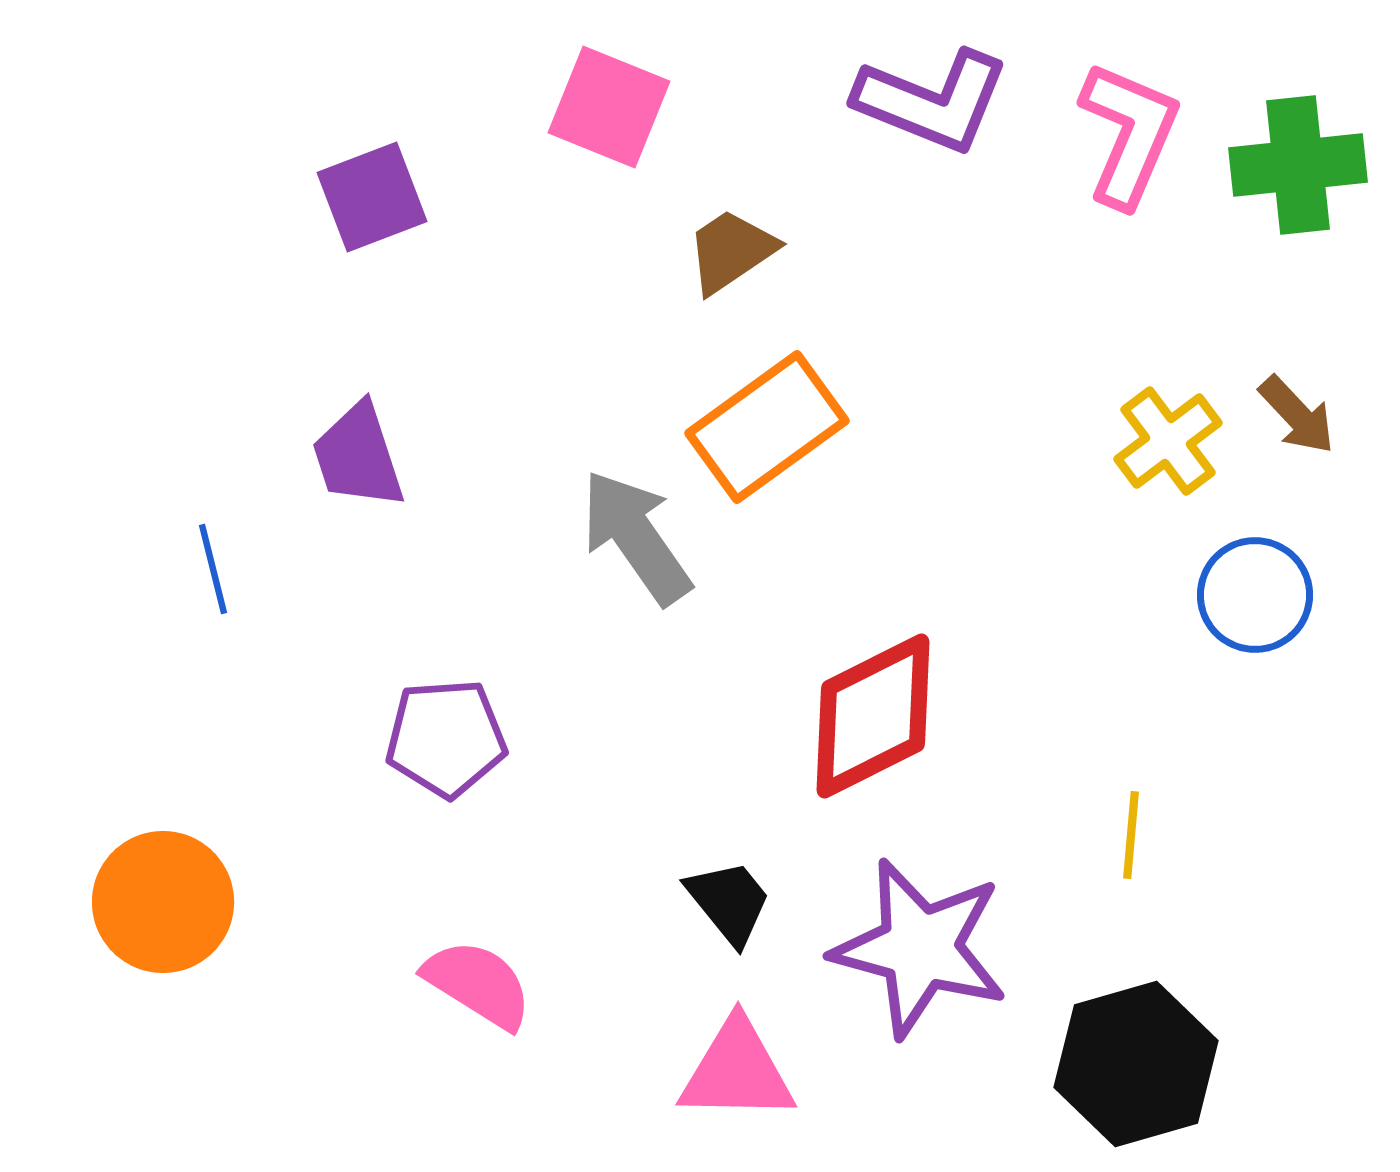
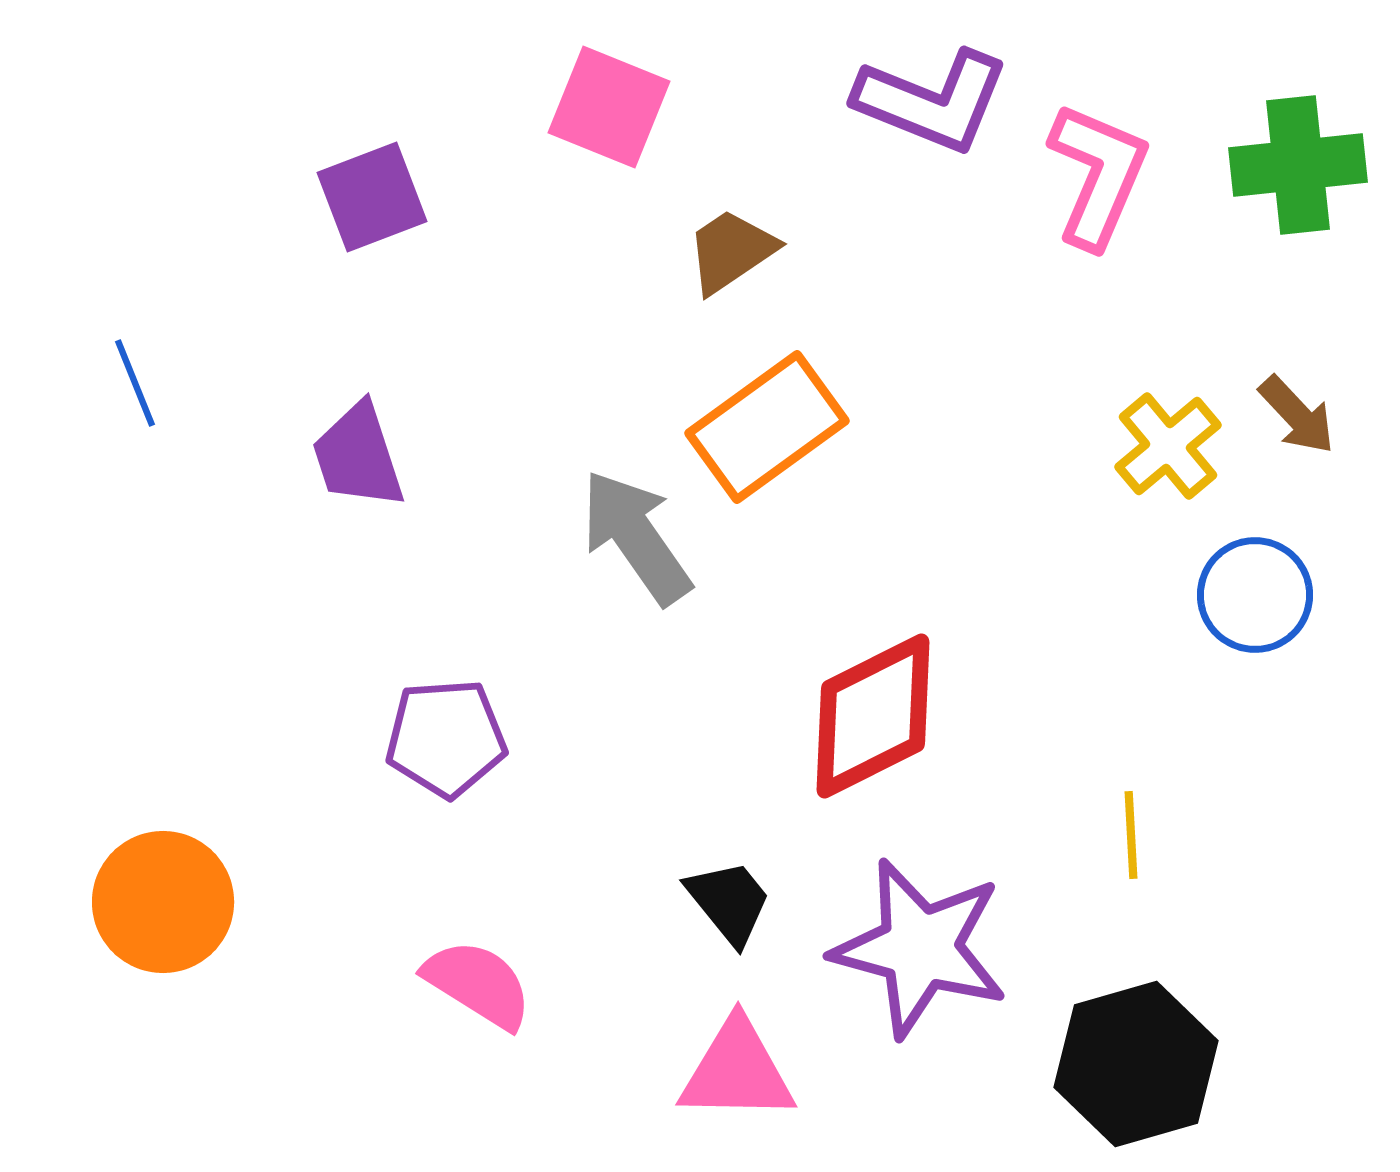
pink L-shape: moved 31 px left, 41 px down
yellow cross: moved 5 px down; rotated 3 degrees counterclockwise
blue line: moved 78 px left, 186 px up; rotated 8 degrees counterclockwise
yellow line: rotated 8 degrees counterclockwise
